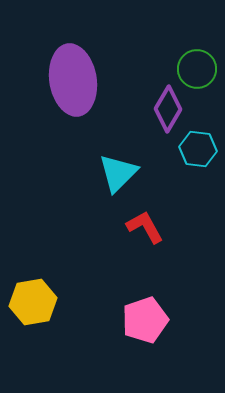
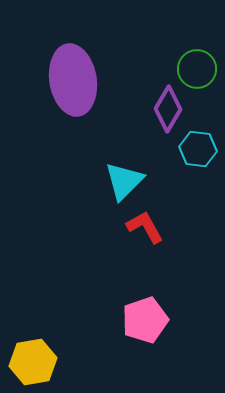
cyan triangle: moved 6 px right, 8 px down
yellow hexagon: moved 60 px down
